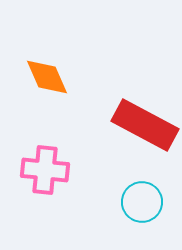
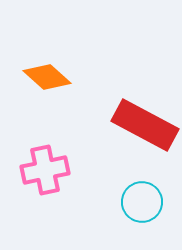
orange diamond: rotated 24 degrees counterclockwise
pink cross: rotated 18 degrees counterclockwise
